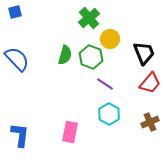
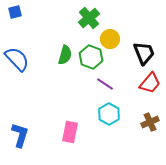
blue L-shape: rotated 10 degrees clockwise
